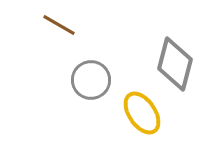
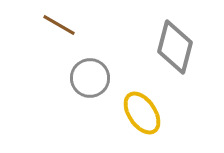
gray diamond: moved 17 px up
gray circle: moved 1 px left, 2 px up
